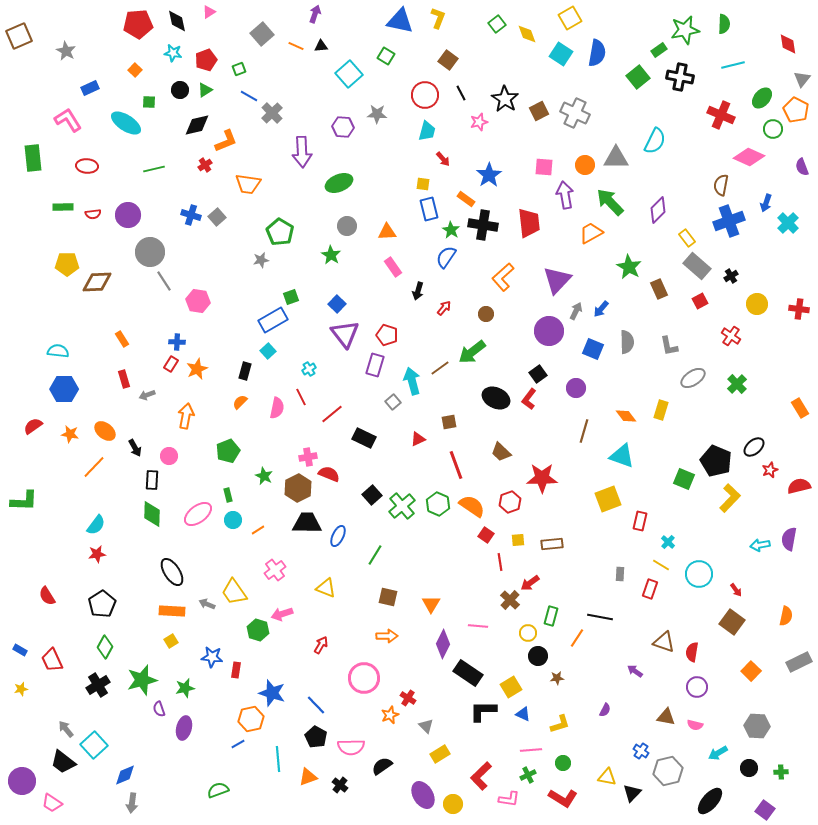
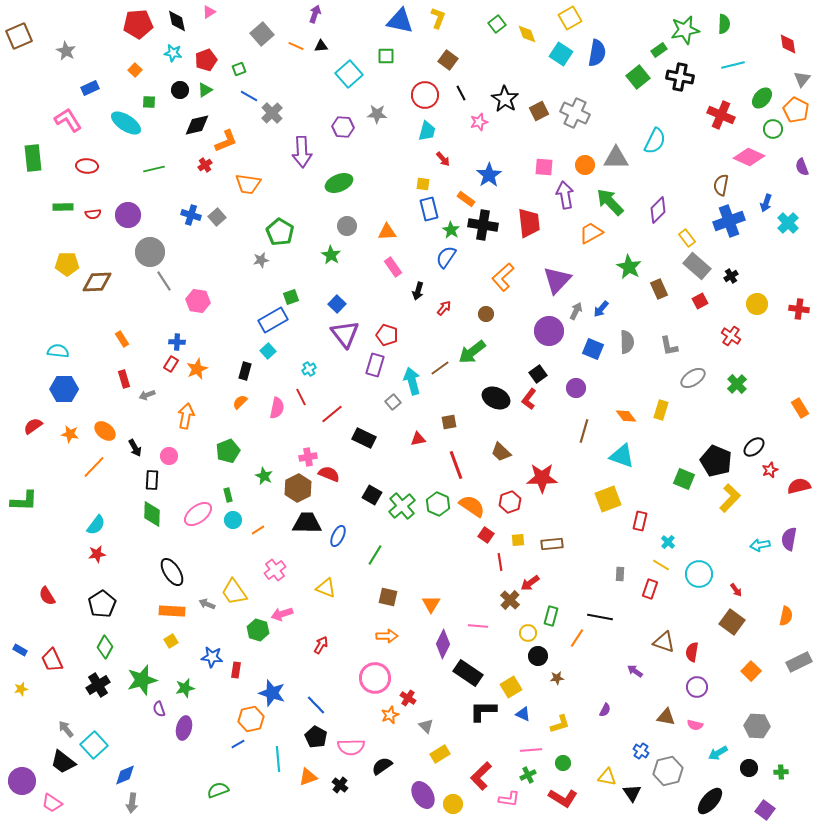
green square at (386, 56): rotated 30 degrees counterclockwise
red triangle at (418, 439): rotated 14 degrees clockwise
black square at (372, 495): rotated 18 degrees counterclockwise
pink circle at (364, 678): moved 11 px right
black triangle at (632, 793): rotated 18 degrees counterclockwise
